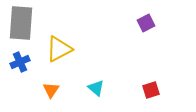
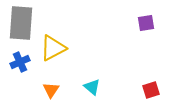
purple square: rotated 18 degrees clockwise
yellow triangle: moved 6 px left, 1 px up
cyan triangle: moved 4 px left, 1 px up
